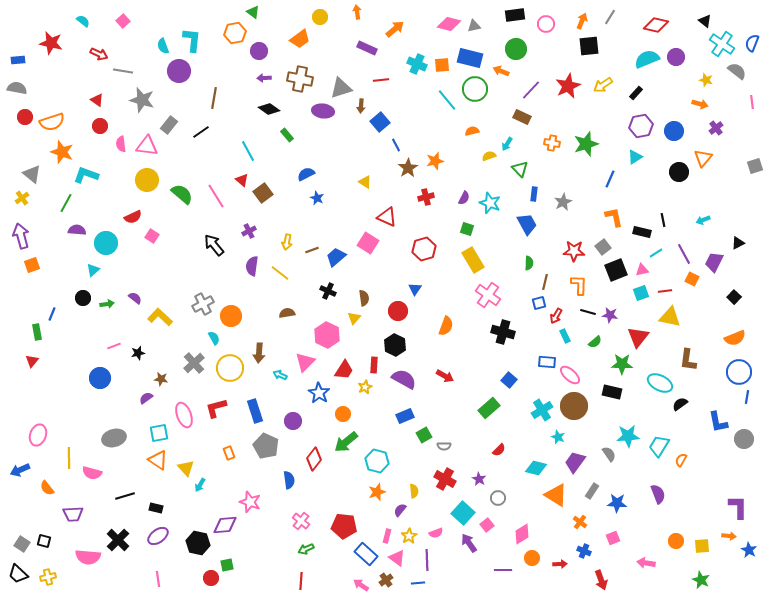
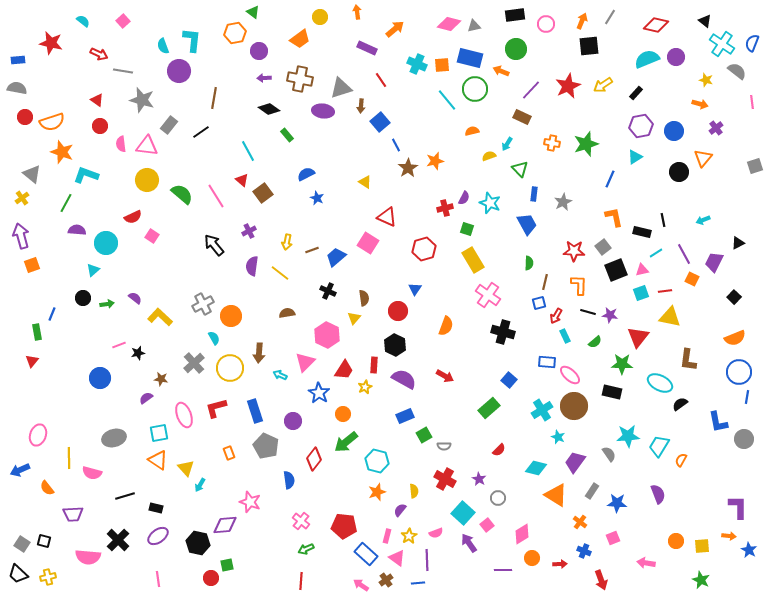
red line at (381, 80): rotated 63 degrees clockwise
red cross at (426, 197): moved 19 px right, 11 px down
pink line at (114, 346): moved 5 px right, 1 px up
